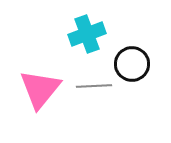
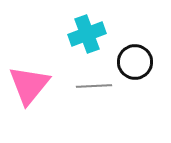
black circle: moved 3 px right, 2 px up
pink triangle: moved 11 px left, 4 px up
